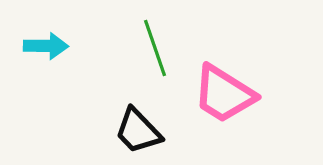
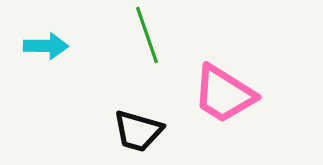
green line: moved 8 px left, 13 px up
black trapezoid: rotated 30 degrees counterclockwise
